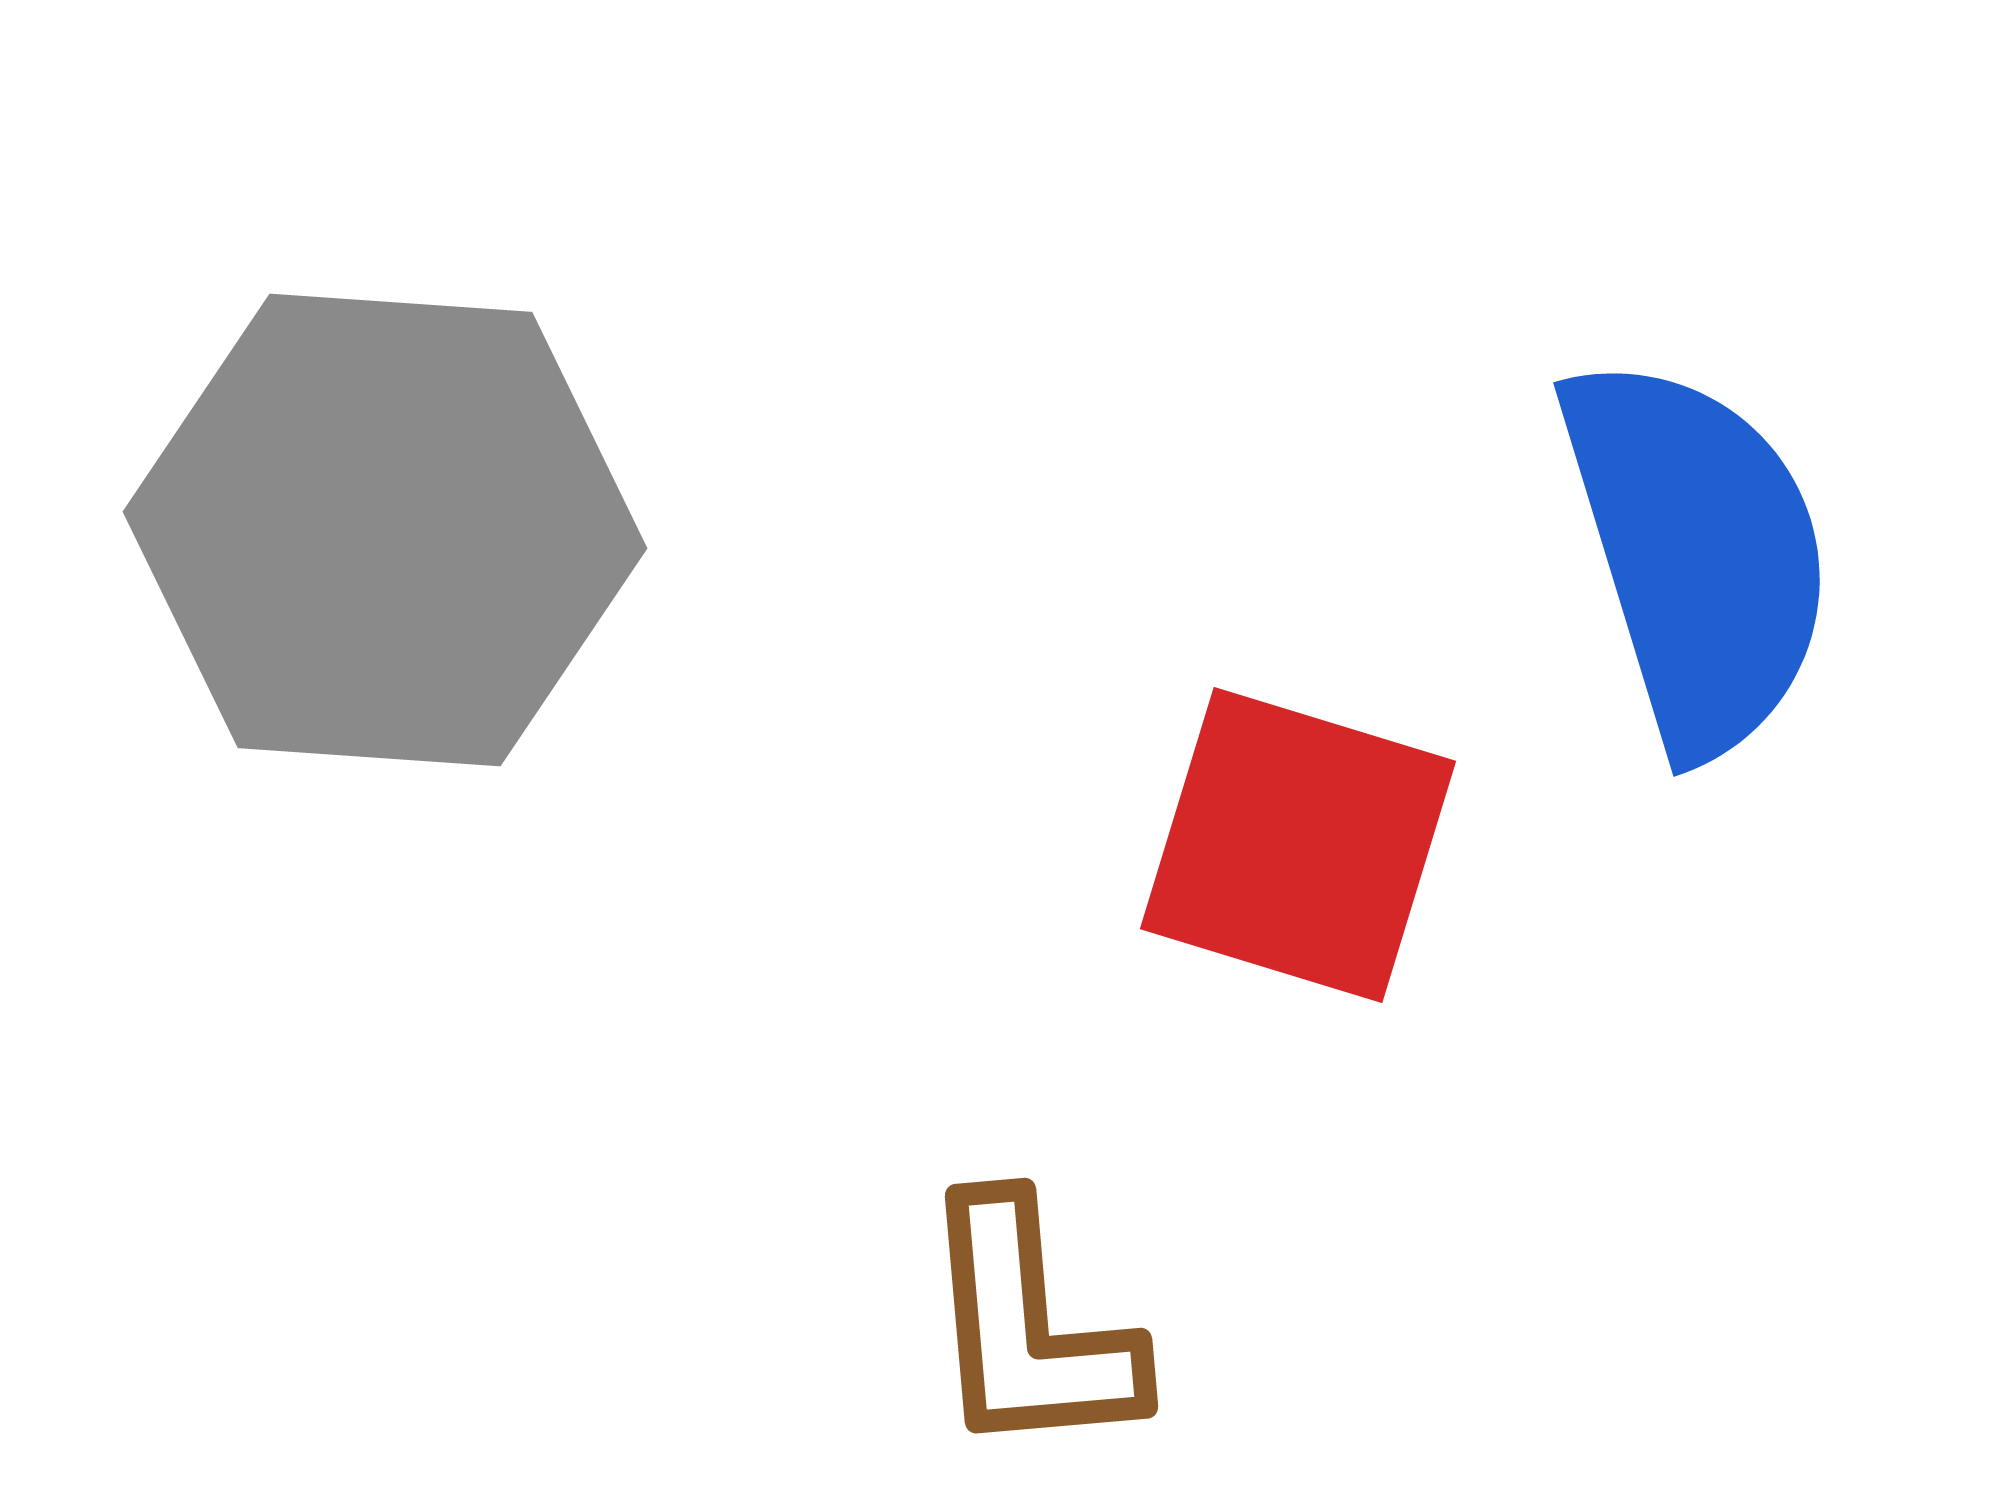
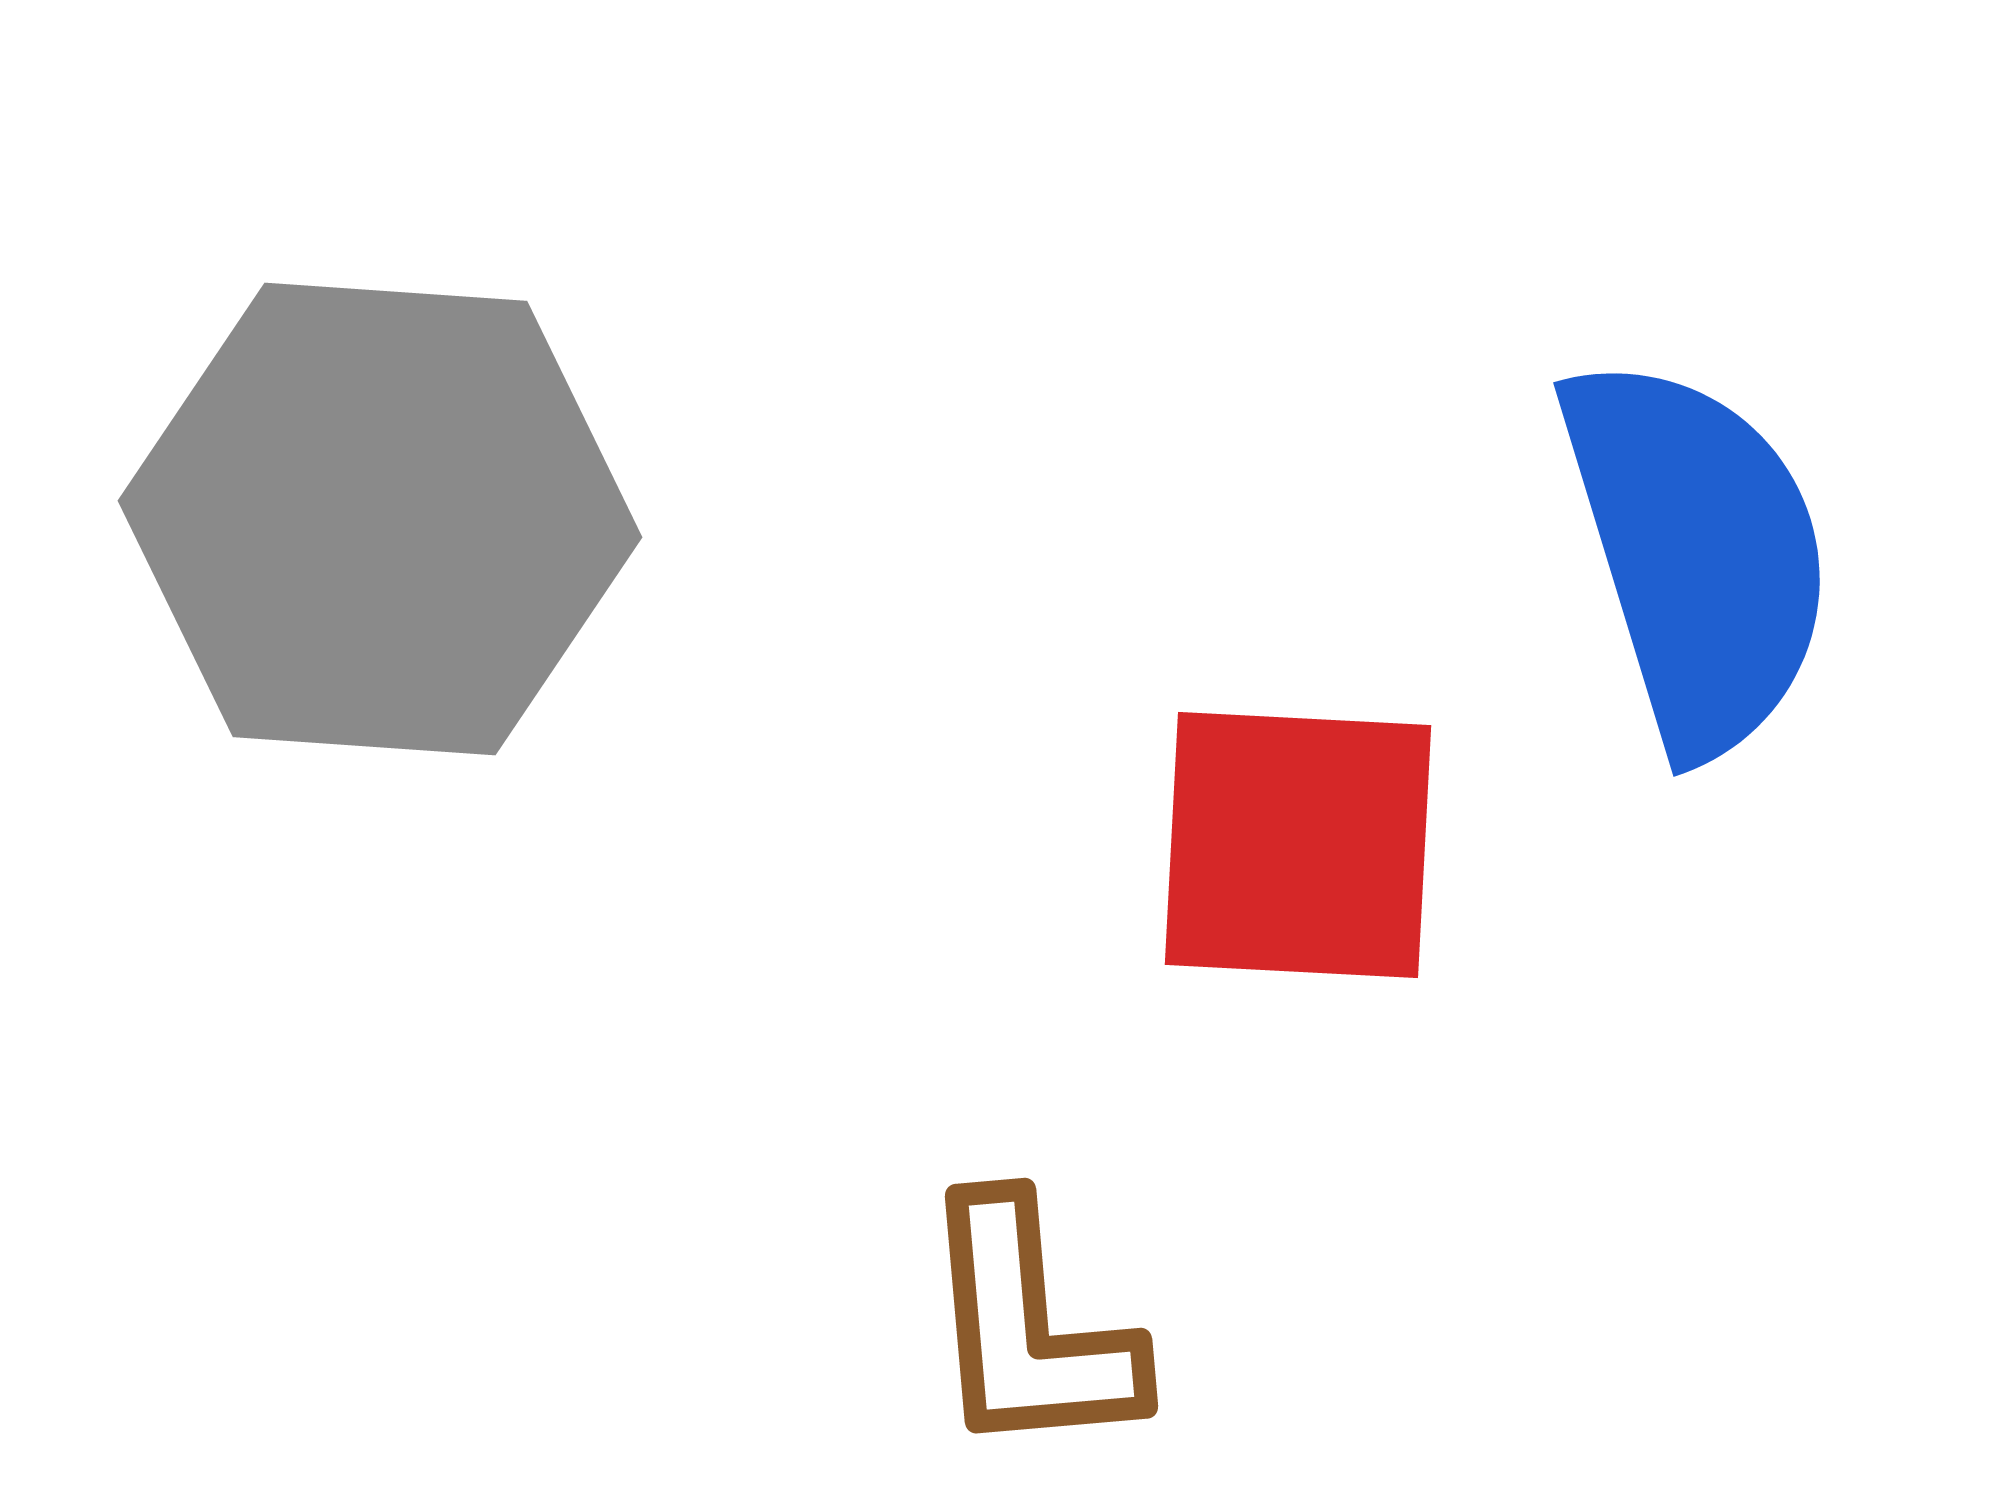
gray hexagon: moved 5 px left, 11 px up
red square: rotated 14 degrees counterclockwise
